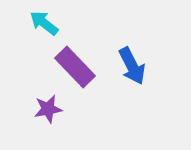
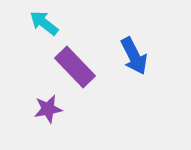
blue arrow: moved 2 px right, 10 px up
